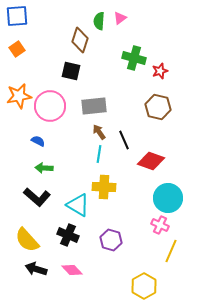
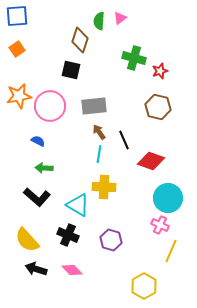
black square: moved 1 px up
